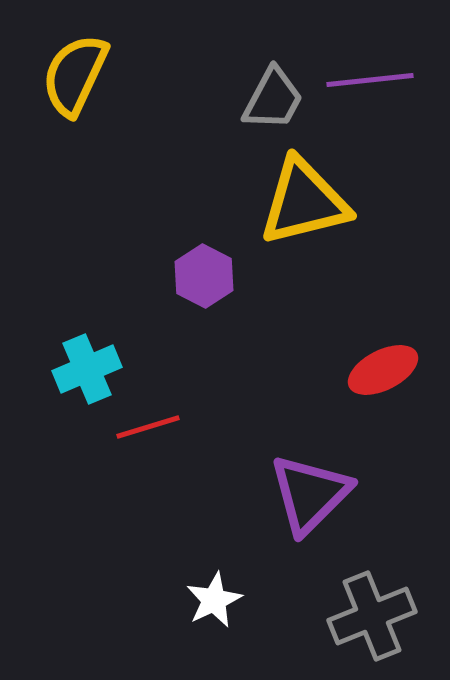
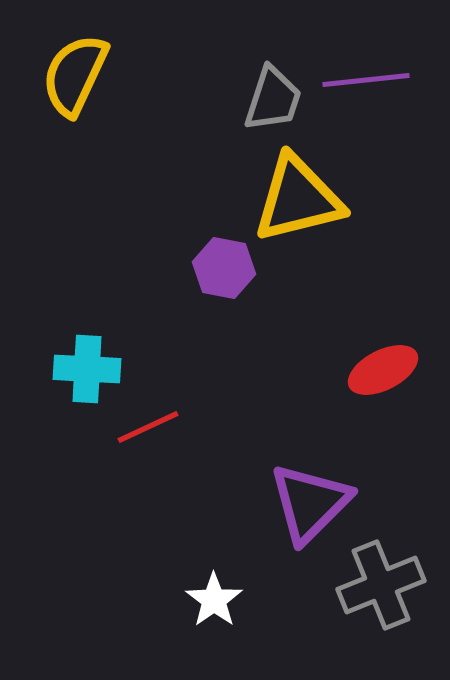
purple line: moved 4 px left
gray trapezoid: rotated 10 degrees counterclockwise
yellow triangle: moved 6 px left, 3 px up
purple hexagon: moved 20 px right, 8 px up; rotated 16 degrees counterclockwise
cyan cross: rotated 26 degrees clockwise
red line: rotated 8 degrees counterclockwise
purple triangle: moved 9 px down
white star: rotated 10 degrees counterclockwise
gray cross: moved 9 px right, 31 px up
